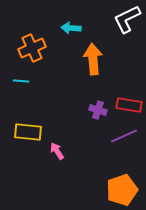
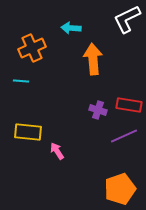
orange pentagon: moved 2 px left, 1 px up
